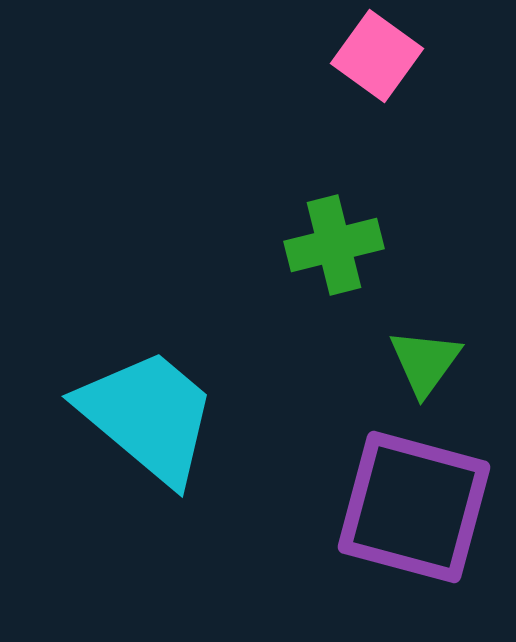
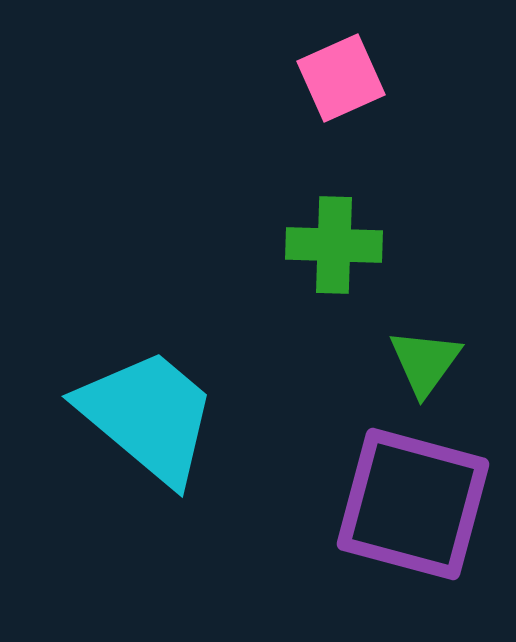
pink square: moved 36 px left, 22 px down; rotated 30 degrees clockwise
green cross: rotated 16 degrees clockwise
purple square: moved 1 px left, 3 px up
